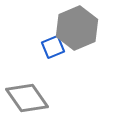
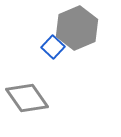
blue square: rotated 25 degrees counterclockwise
